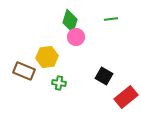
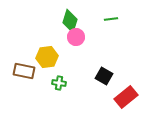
brown rectangle: rotated 10 degrees counterclockwise
